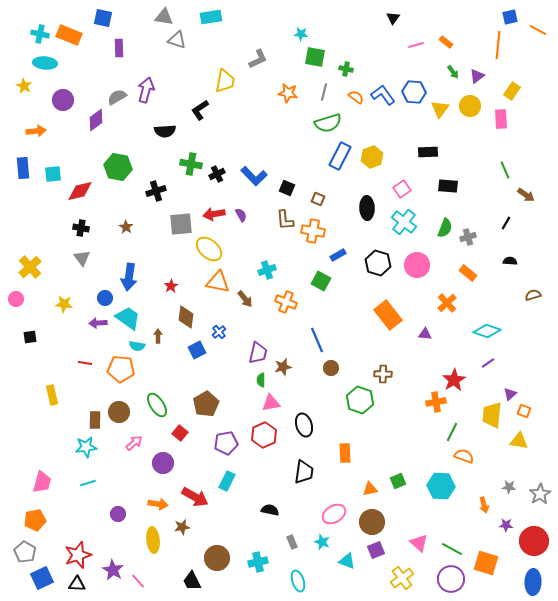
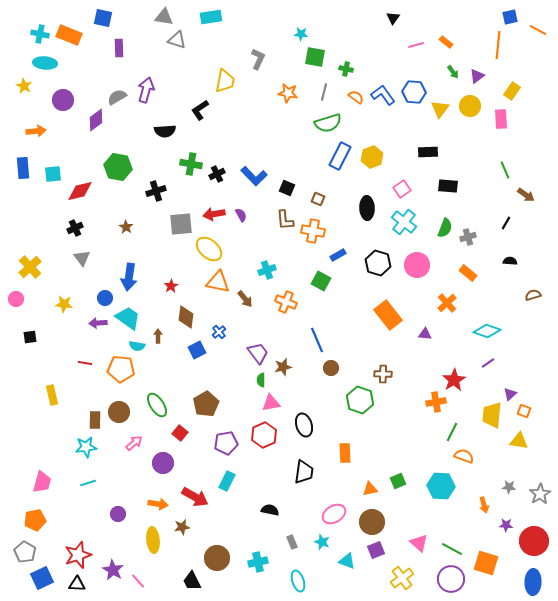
gray L-shape at (258, 59): rotated 40 degrees counterclockwise
black cross at (81, 228): moved 6 px left; rotated 35 degrees counterclockwise
purple trapezoid at (258, 353): rotated 50 degrees counterclockwise
